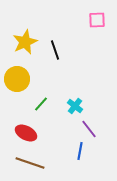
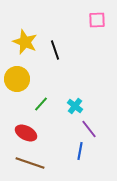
yellow star: rotated 25 degrees counterclockwise
